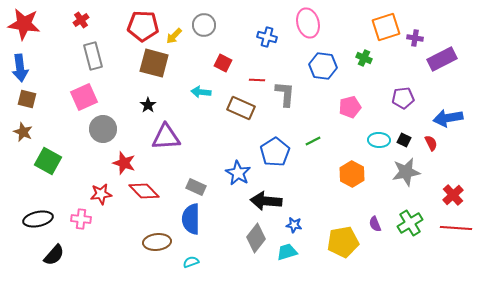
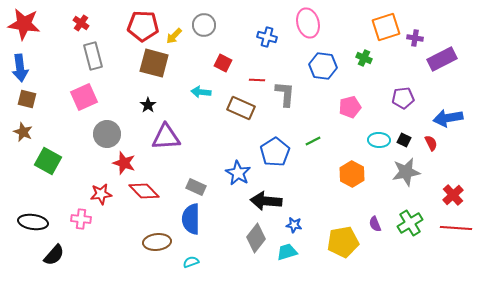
red cross at (81, 20): moved 3 px down; rotated 21 degrees counterclockwise
gray circle at (103, 129): moved 4 px right, 5 px down
black ellipse at (38, 219): moved 5 px left, 3 px down; rotated 20 degrees clockwise
